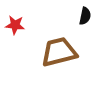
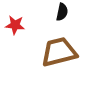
black semicircle: moved 23 px left, 4 px up
